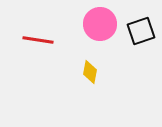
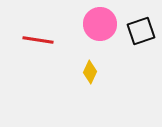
yellow diamond: rotated 15 degrees clockwise
